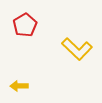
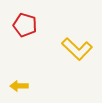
red pentagon: rotated 25 degrees counterclockwise
